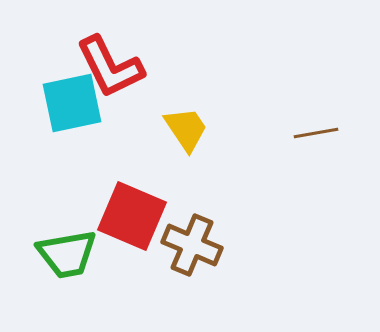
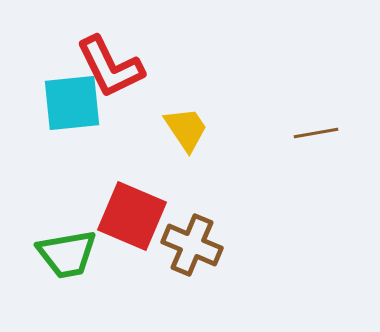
cyan square: rotated 6 degrees clockwise
